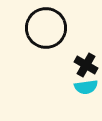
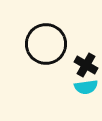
black circle: moved 16 px down
